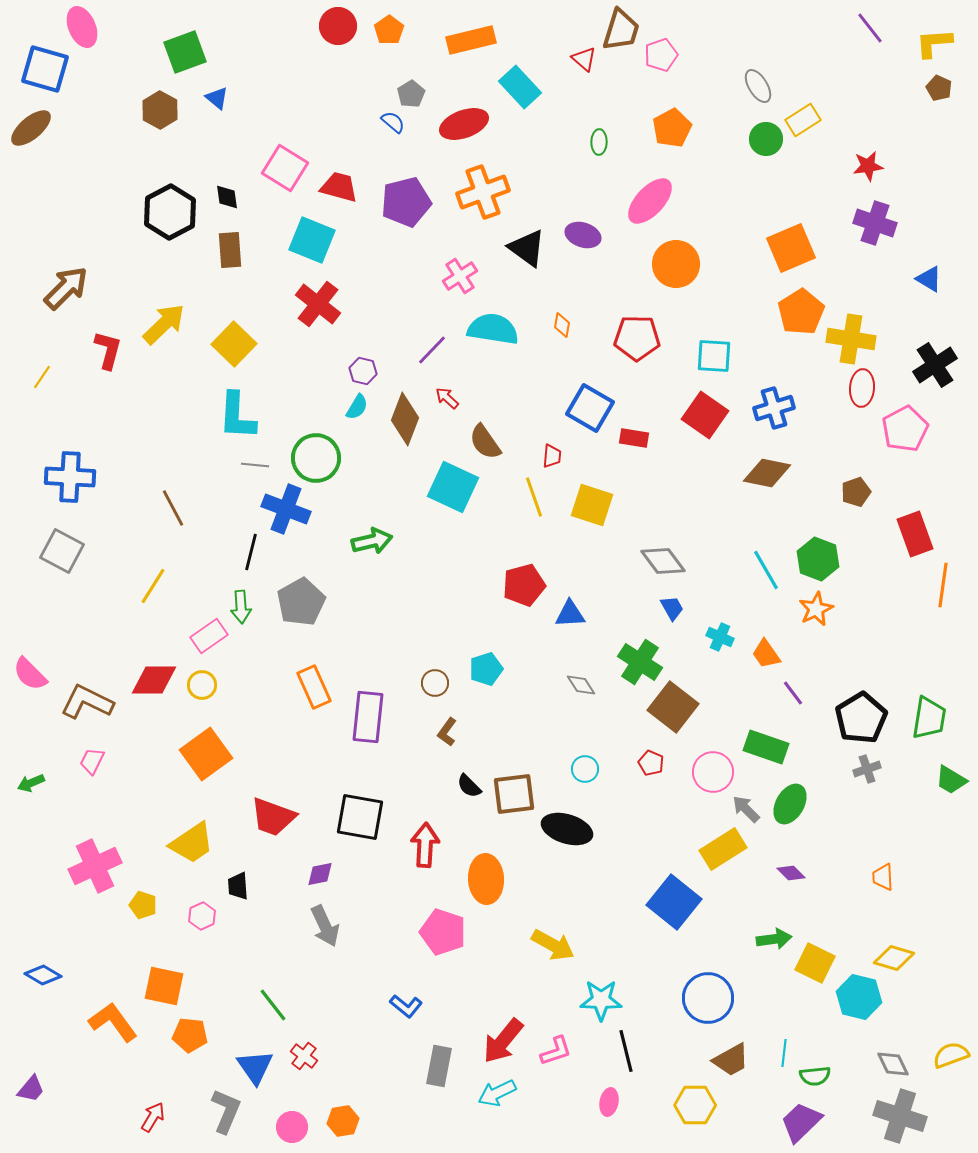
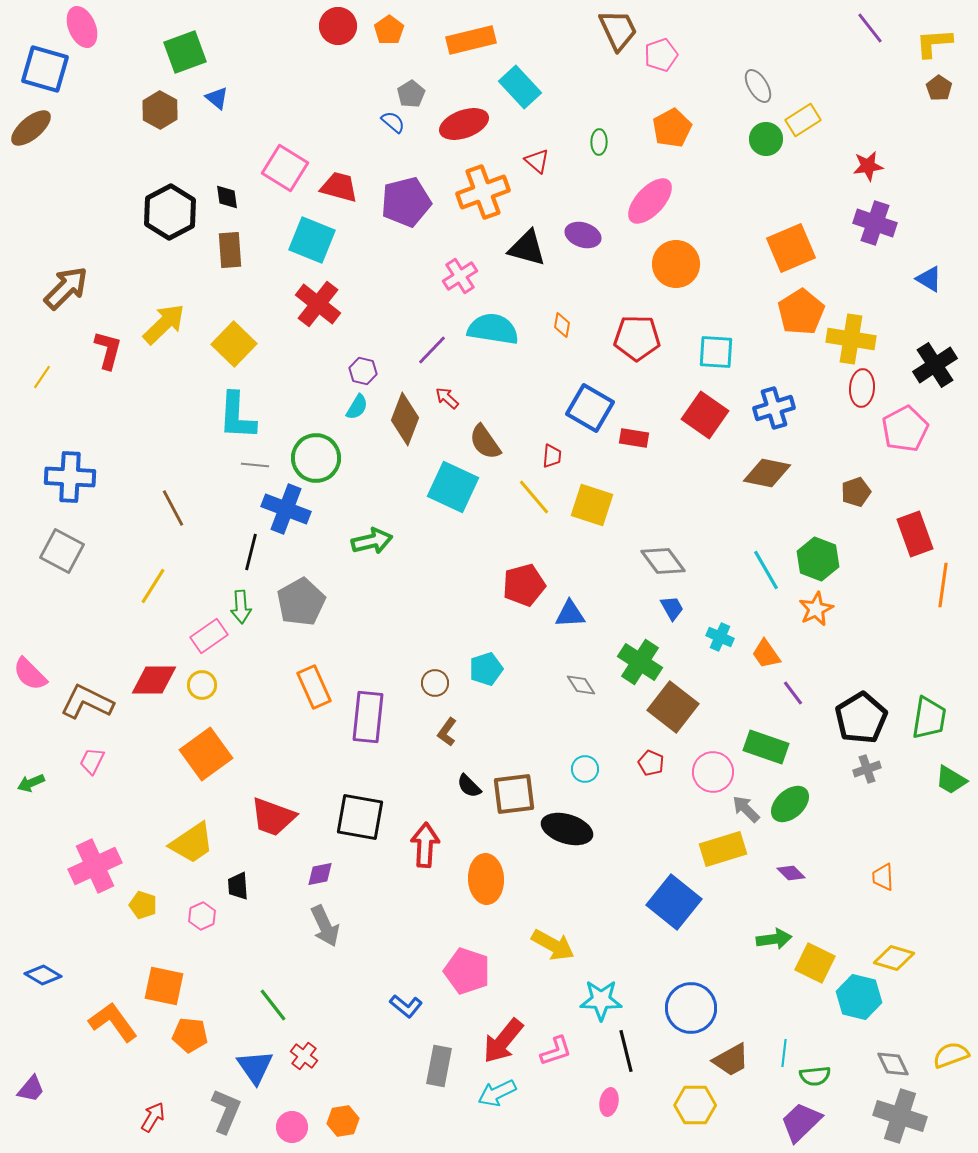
brown trapezoid at (621, 30): moved 3 px left; rotated 42 degrees counterclockwise
red triangle at (584, 59): moved 47 px left, 102 px down
brown pentagon at (939, 88): rotated 10 degrees clockwise
black triangle at (527, 248): rotated 21 degrees counterclockwise
cyan square at (714, 356): moved 2 px right, 4 px up
yellow line at (534, 497): rotated 21 degrees counterclockwise
green ellipse at (790, 804): rotated 18 degrees clockwise
yellow rectangle at (723, 849): rotated 15 degrees clockwise
pink pentagon at (443, 932): moved 24 px right, 39 px down
blue circle at (708, 998): moved 17 px left, 10 px down
